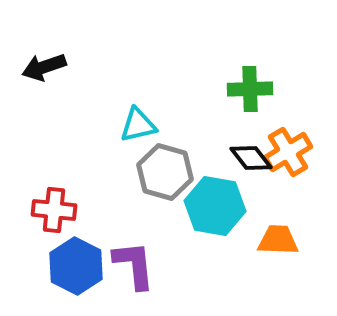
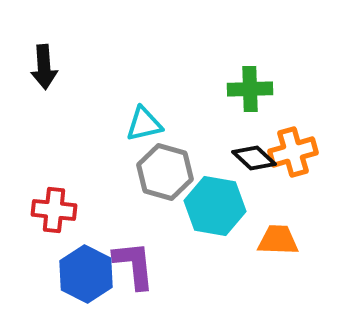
black arrow: rotated 75 degrees counterclockwise
cyan triangle: moved 6 px right, 1 px up
orange cross: moved 5 px right; rotated 15 degrees clockwise
black diamond: moved 3 px right; rotated 9 degrees counterclockwise
blue hexagon: moved 10 px right, 8 px down
